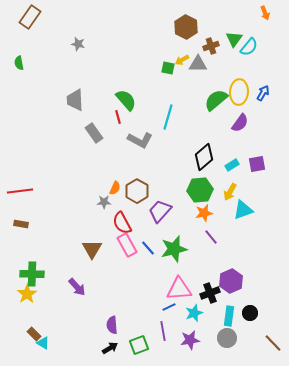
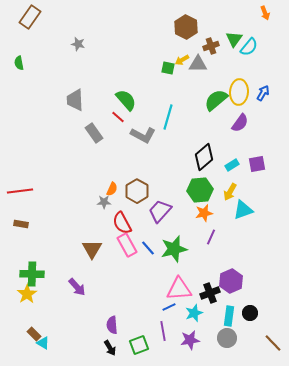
red line at (118, 117): rotated 32 degrees counterclockwise
gray L-shape at (140, 140): moved 3 px right, 5 px up
orange semicircle at (115, 188): moved 3 px left, 1 px down
purple line at (211, 237): rotated 63 degrees clockwise
black arrow at (110, 348): rotated 91 degrees clockwise
